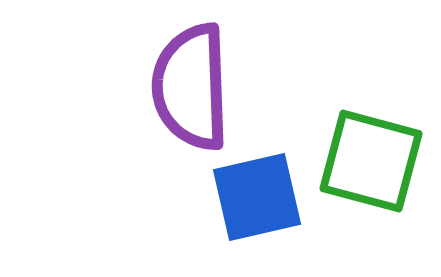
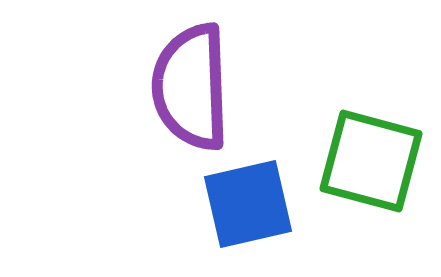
blue square: moved 9 px left, 7 px down
